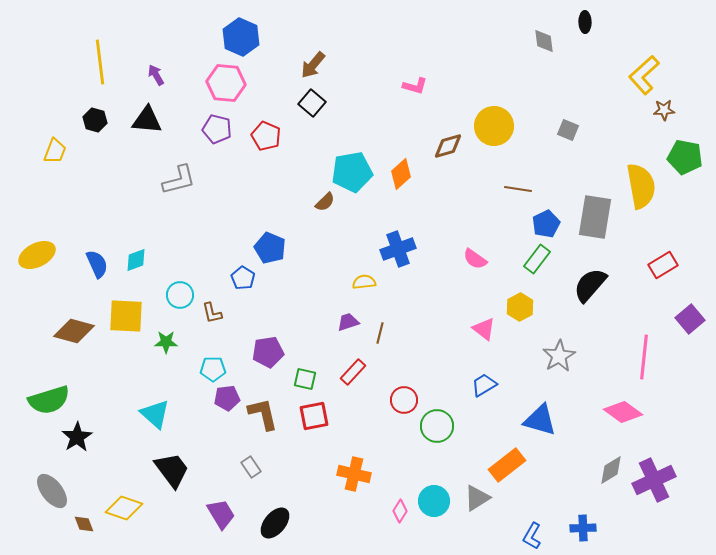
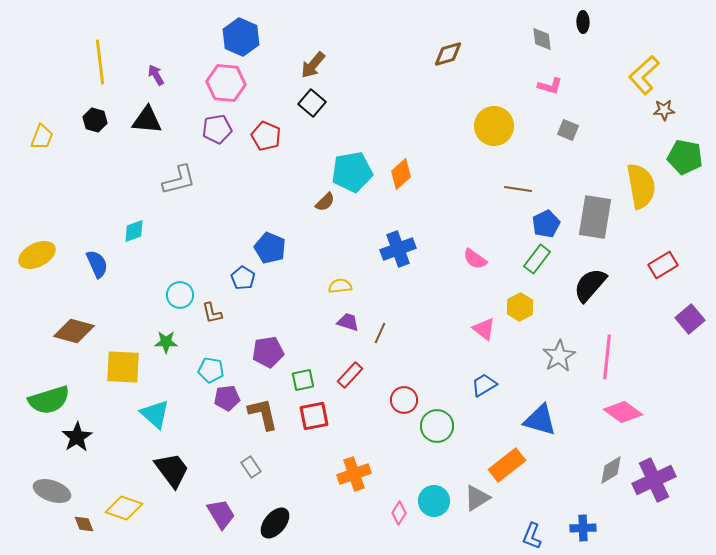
black ellipse at (585, 22): moved 2 px left
gray diamond at (544, 41): moved 2 px left, 2 px up
pink L-shape at (415, 86): moved 135 px right
purple pentagon at (217, 129): rotated 24 degrees counterclockwise
brown diamond at (448, 146): moved 92 px up
yellow trapezoid at (55, 151): moved 13 px left, 14 px up
cyan diamond at (136, 260): moved 2 px left, 29 px up
yellow semicircle at (364, 282): moved 24 px left, 4 px down
yellow square at (126, 316): moved 3 px left, 51 px down
purple trapezoid at (348, 322): rotated 35 degrees clockwise
brown line at (380, 333): rotated 10 degrees clockwise
pink line at (644, 357): moved 37 px left
cyan pentagon at (213, 369): moved 2 px left, 1 px down; rotated 10 degrees clockwise
red rectangle at (353, 372): moved 3 px left, 3 px down
green square at (305, 379): moved 2 px left, 1 px down; rotated 25 degrees counterclockwise
orange cross at (354, 474): rotated 32 degrees counterclockwise
gray ellipse at (52, 491): rotated 33 degrees counterclockwise
pink diamond at (400, 511): moved 1 px left, 2 px down
blue L-shape at (532, 536): rotated 8 degrees counterclockwise
